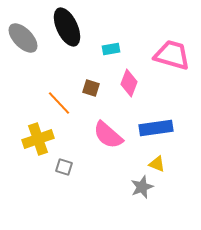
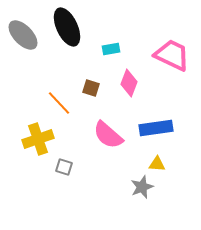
gray ellipse: moved 3 px up
pink trapezoid: rotated 9 degrees clockwise
yellow triangle: rotated 18 degrees counterclockwise
